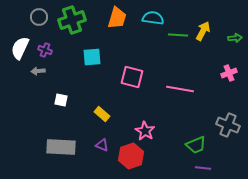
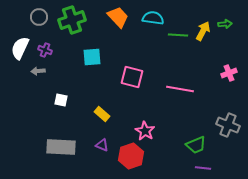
orange trapezoid: moved 1 px right, 1 px up; rotated 60 degrees counterclockwise
green arrow: moved 10 px left, 14 px up
